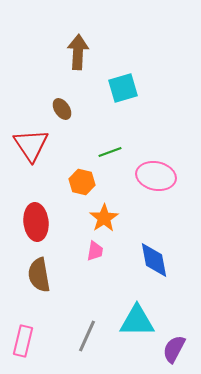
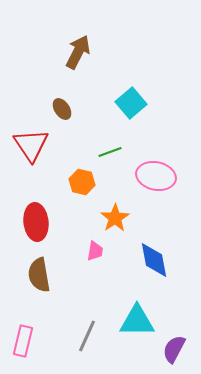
brown arrow: rotated 24 degrees clockwise
cyan square: moved 8 px right, 15 px down; rotated 24 degrees counterclockwise
orange star: moved 11 px right
